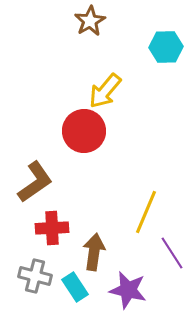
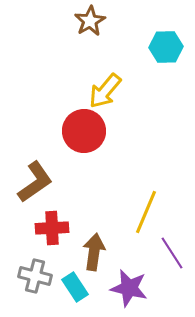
purple star: moved 1 px right, 2 px up
